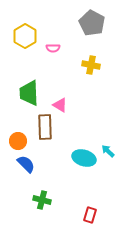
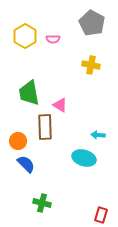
pink semicircle: moved 9 px up
green trapezoid: rotated 8 degrees counterclockwise
cyan arrow: moved 10 px left, 16 px up; rotated 40 degrees counterclockwise
green cross: moved 3 px down
red rectangle: moved 11 px right
